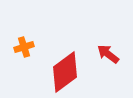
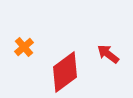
orange cross: rotated 24 degrees counterclockwise
